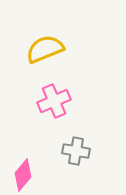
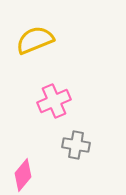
yellow semicircle: moved 10 px left, 9 px up
gray cross: moved 6 px up
